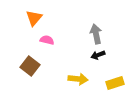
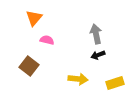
brown square: moved 1 px left
